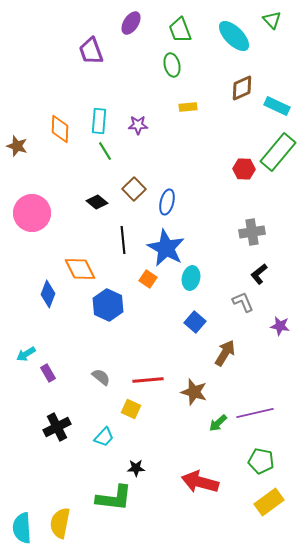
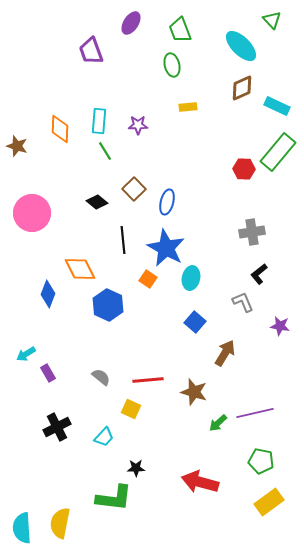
cyan ellipse at (234, 36): moved 7 px right, 10 px down
